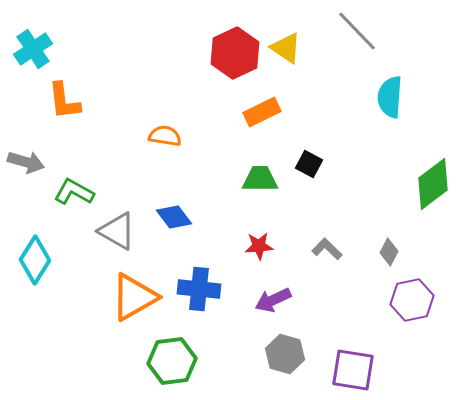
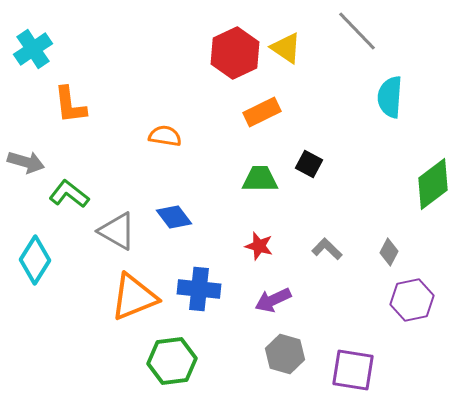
orange L-shape: moved 6 px right, 4 px down
green L-shape: moved 5 px left, 2 px down; rotated 9 degrees clockwise
red star: rotated 20 degrees clockwise
orange triangle: rotated 8 degrees clockwise
